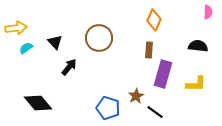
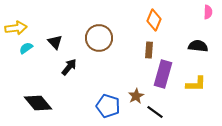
blue pentagon: moved 2 px up
